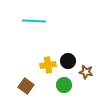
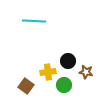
yellow cross: moved 7 px down
